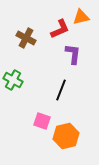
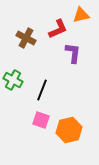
orange triangle: moved 2 px up
red L-shape: moved 2 px left
purple L-shape: moved 1 px up
black line: moved 19 px left
pink square: moved 1 px left, 1 px up
orange hexagon: moved 3 px right, 6 px up
